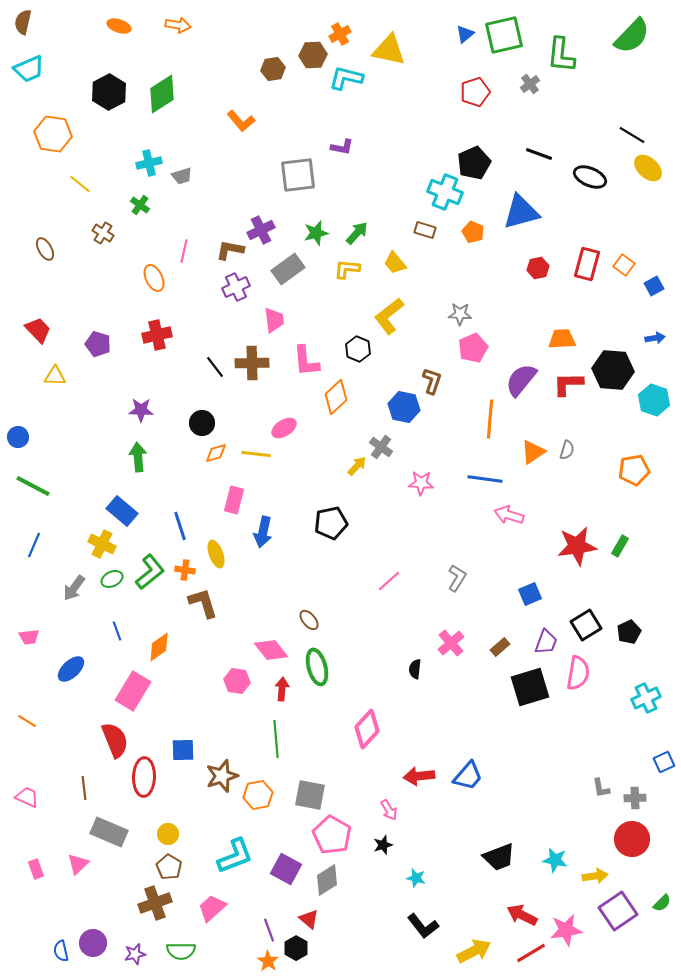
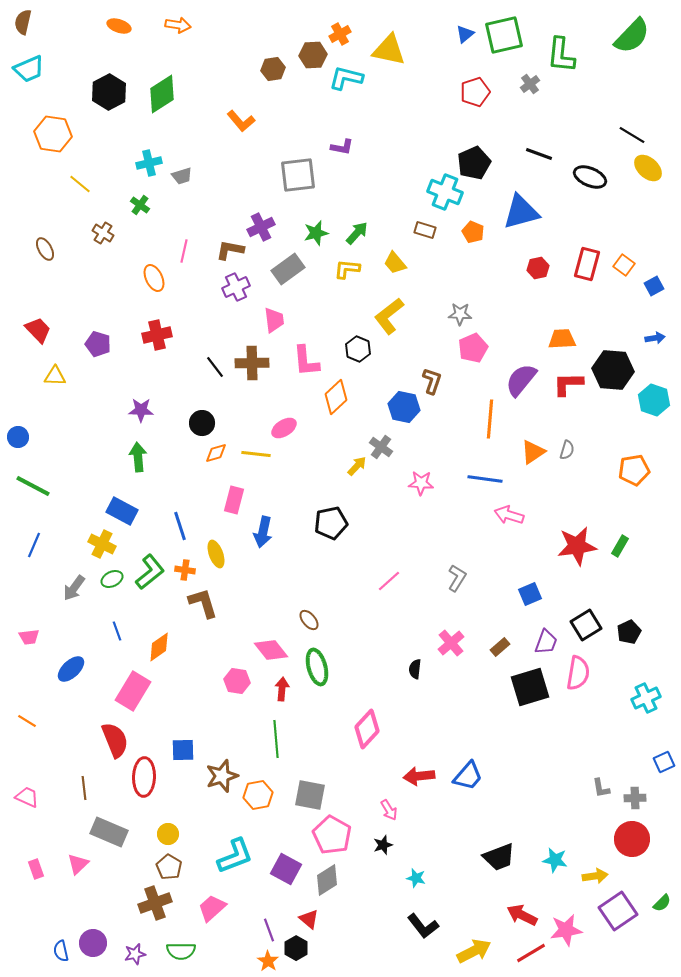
purple cross at (261, 230): moved 3 px up
blue rectangle at (122, 511): rotated 12 degrees counterclockwise
